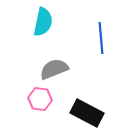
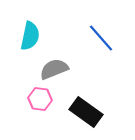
cyan semicircle: moved 13 px left, 14 px down
blue line: rotated 36 degrees counterclockwise
black rectangle: moved 1 px left, 1 px up; rotated 8 degrees clockwise
